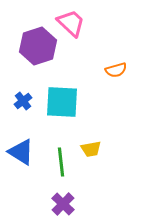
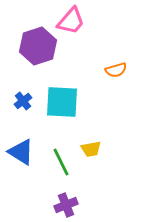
pink trapezoid: moved 2 px up; rotated 88 degrees clockwise
green line: rotated 20 degrees counterclockwise
purple cross: moved 3 px right, 1 px down; rotated 25 degrees clockwise
